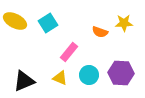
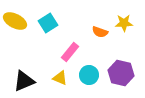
pink rectangle: moved 1 px right
purple hexagon: rotated 10 degrees clockwise
